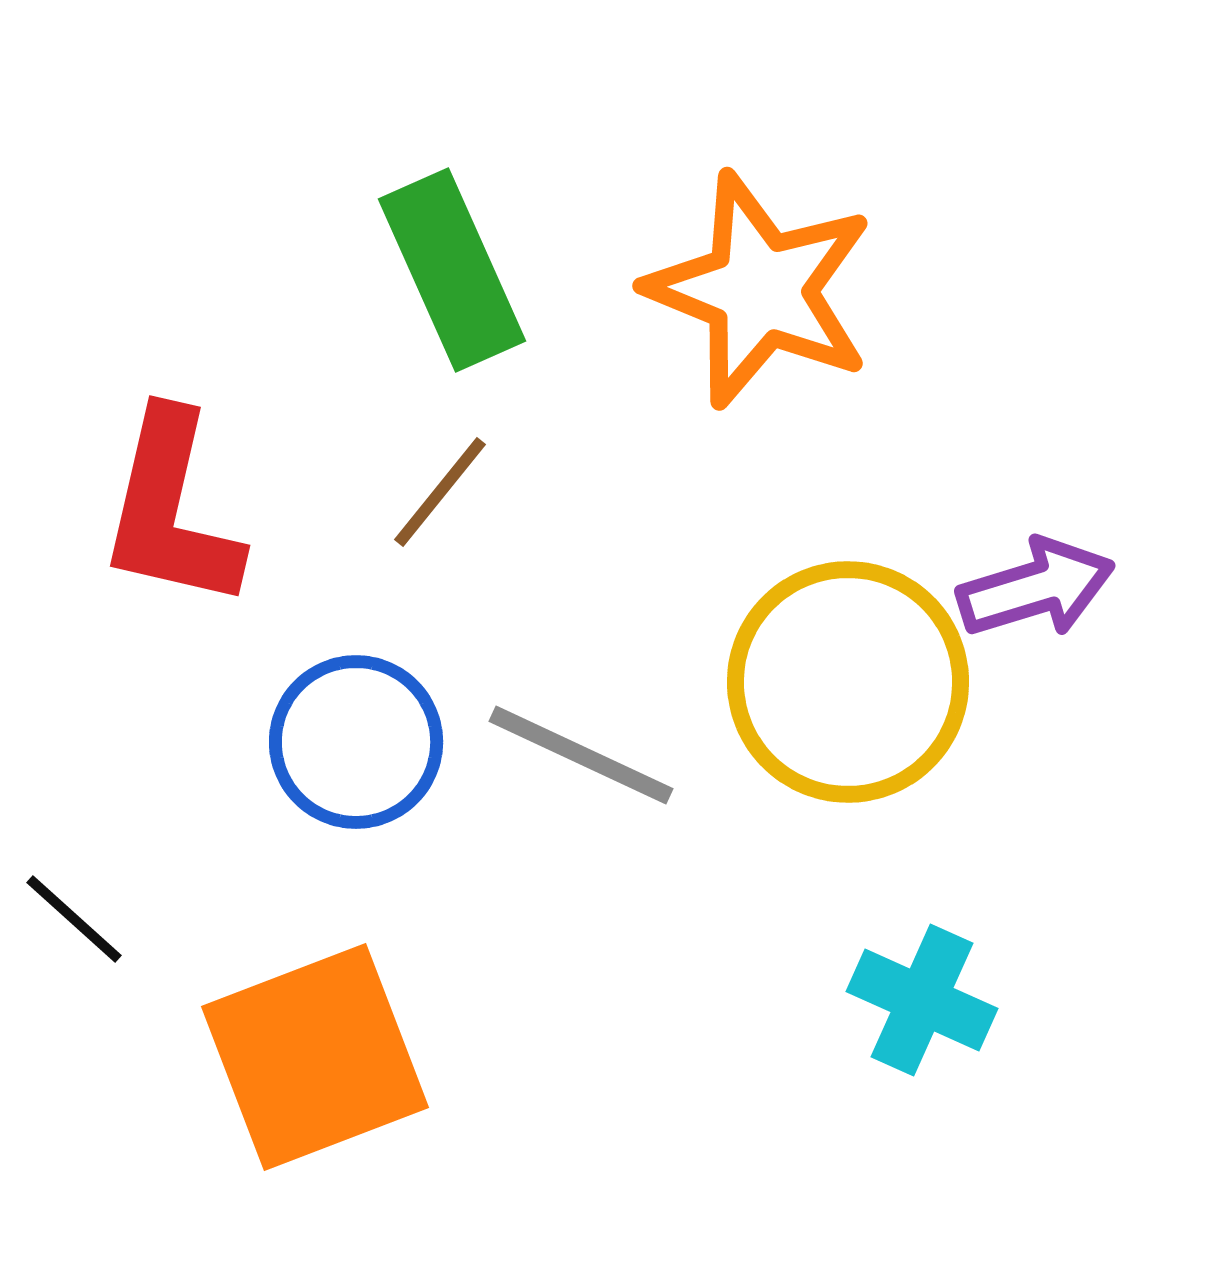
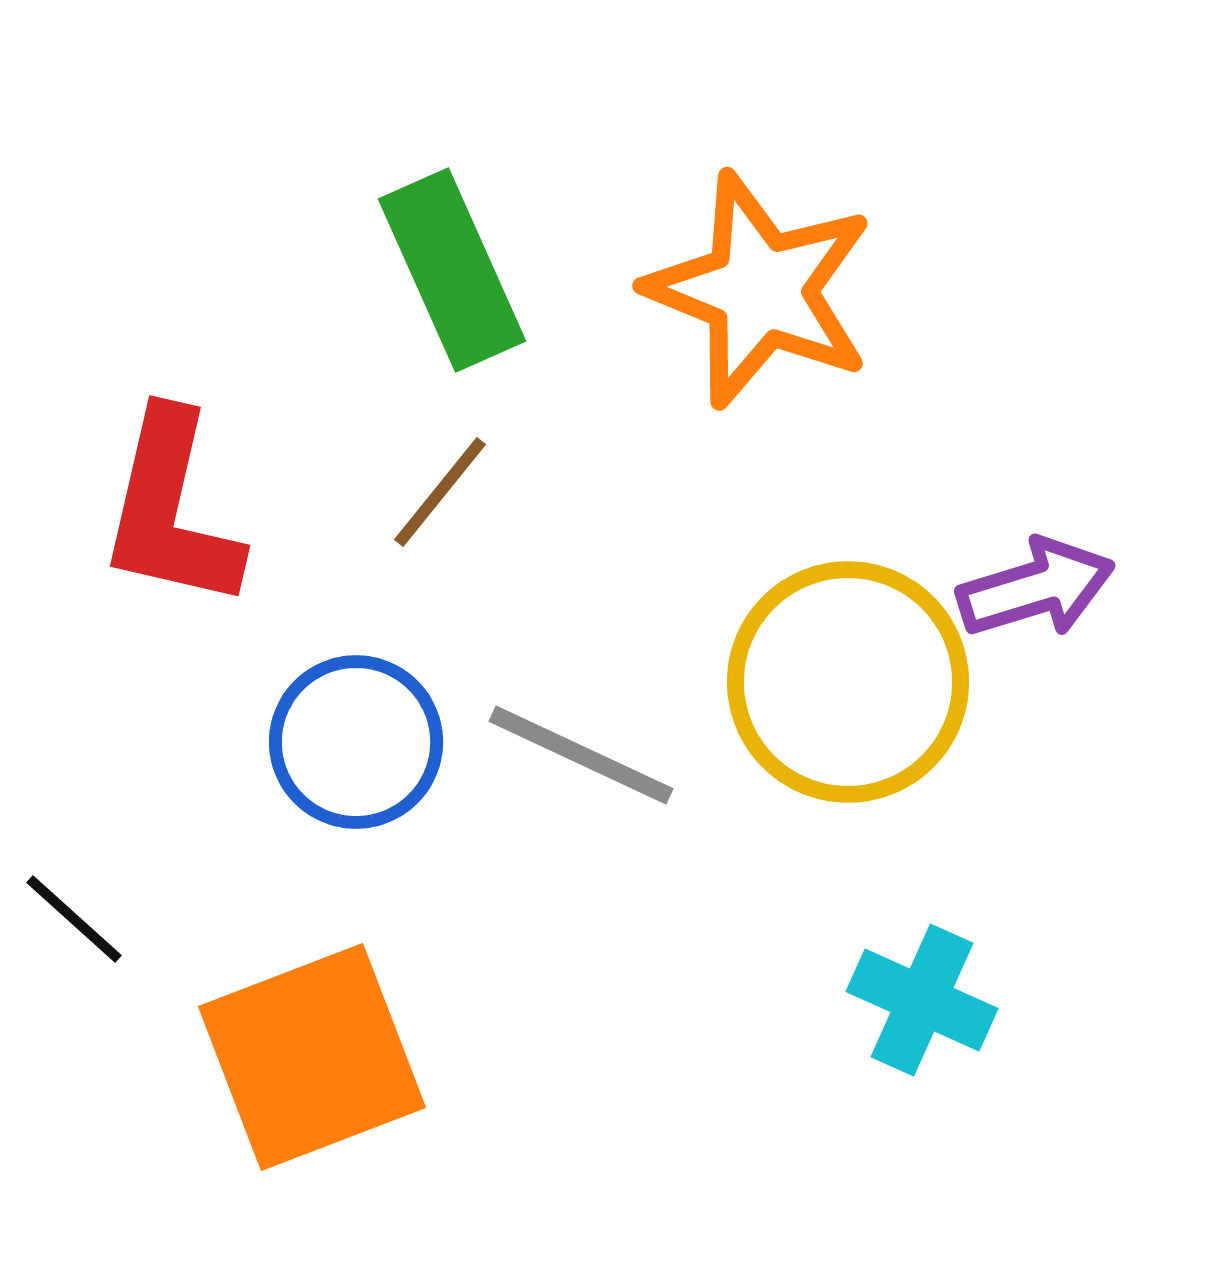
orange square: moved 3 px left
